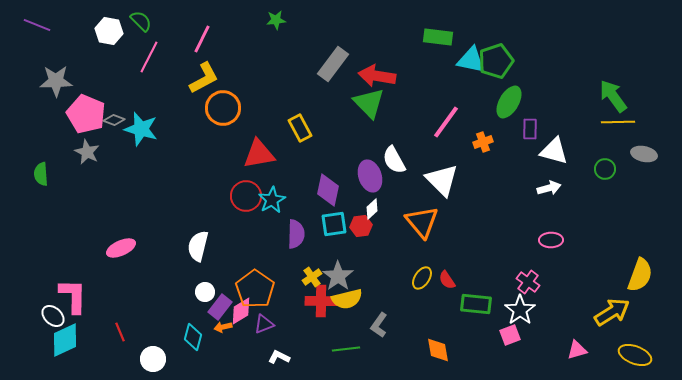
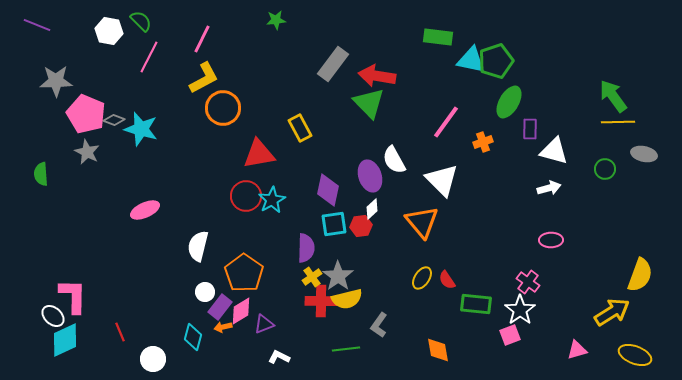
purple semicircle at (296, 234): moved 10 px right, 14 px down
pink ellipse at (121, 248): moved 24 px right, 38 px up
orange pentagon at (255, 289): moved 11 px left, 16 px up
